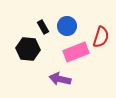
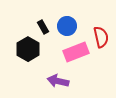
red semicircle: rotated 30 degrees counterclockwise
black hexagon: rotated 25 degrees clockwise
purple arrow: moved 2 px left, 2 px down
